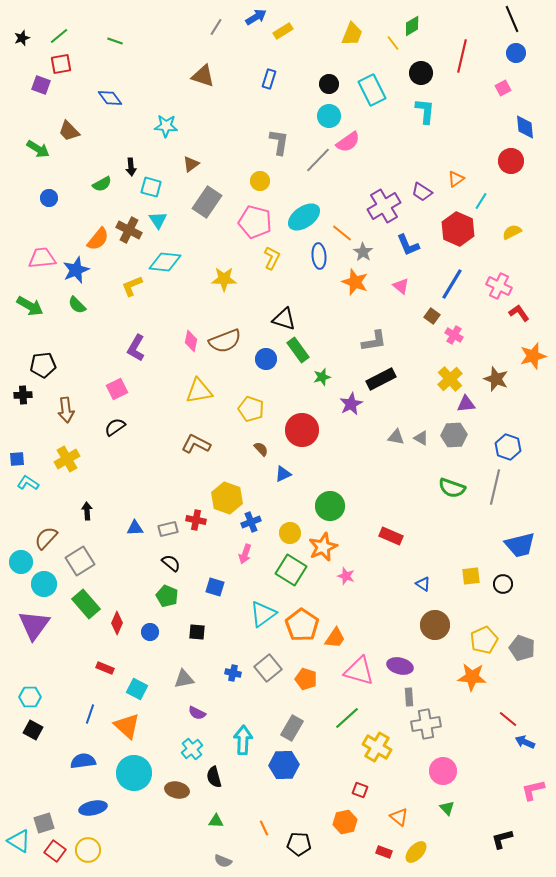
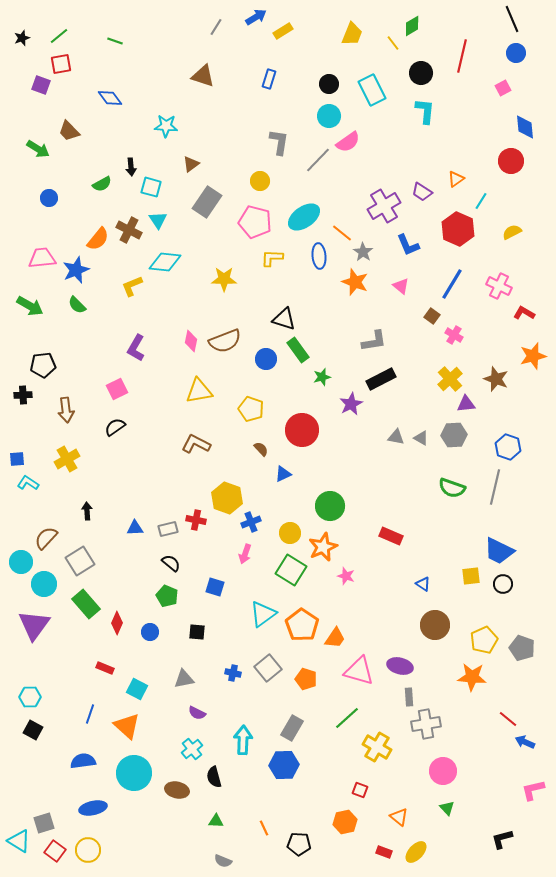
yellow L-shape at (272, 258): rotated 115 degrees counterclockwise
red L-shape at (519, 313): moved 5 px right; rotated 25 degrees counterclockwise
blue trapezoid at (520, 545): moved 21 px left, 6 px down; rotated 40 degrees clockwise
